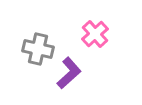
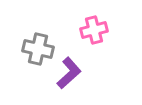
pink cross: moved 1 px left, 4 px up; rotated 28 degrees clockwise
